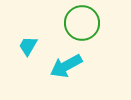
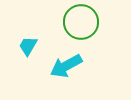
green circle: moved 1 px left, 1 px up
